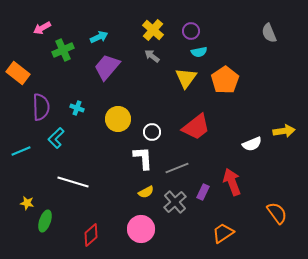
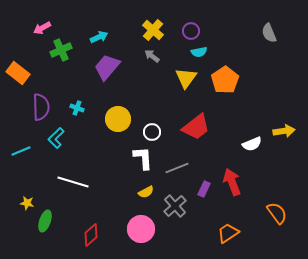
green cross: moved 2 px left
purple rectangle: moved 1 px right, 3 px up
gray cross: moved 4 px down
orange trapezoid: moved 5 px right
